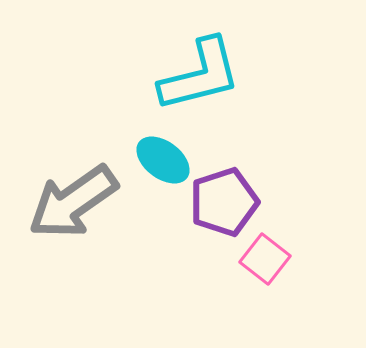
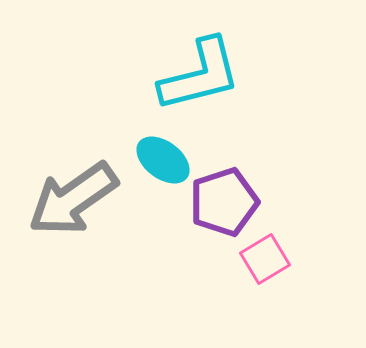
gray arrow: moved 3 px up
pink square: rotated 21 degrees clockwise
